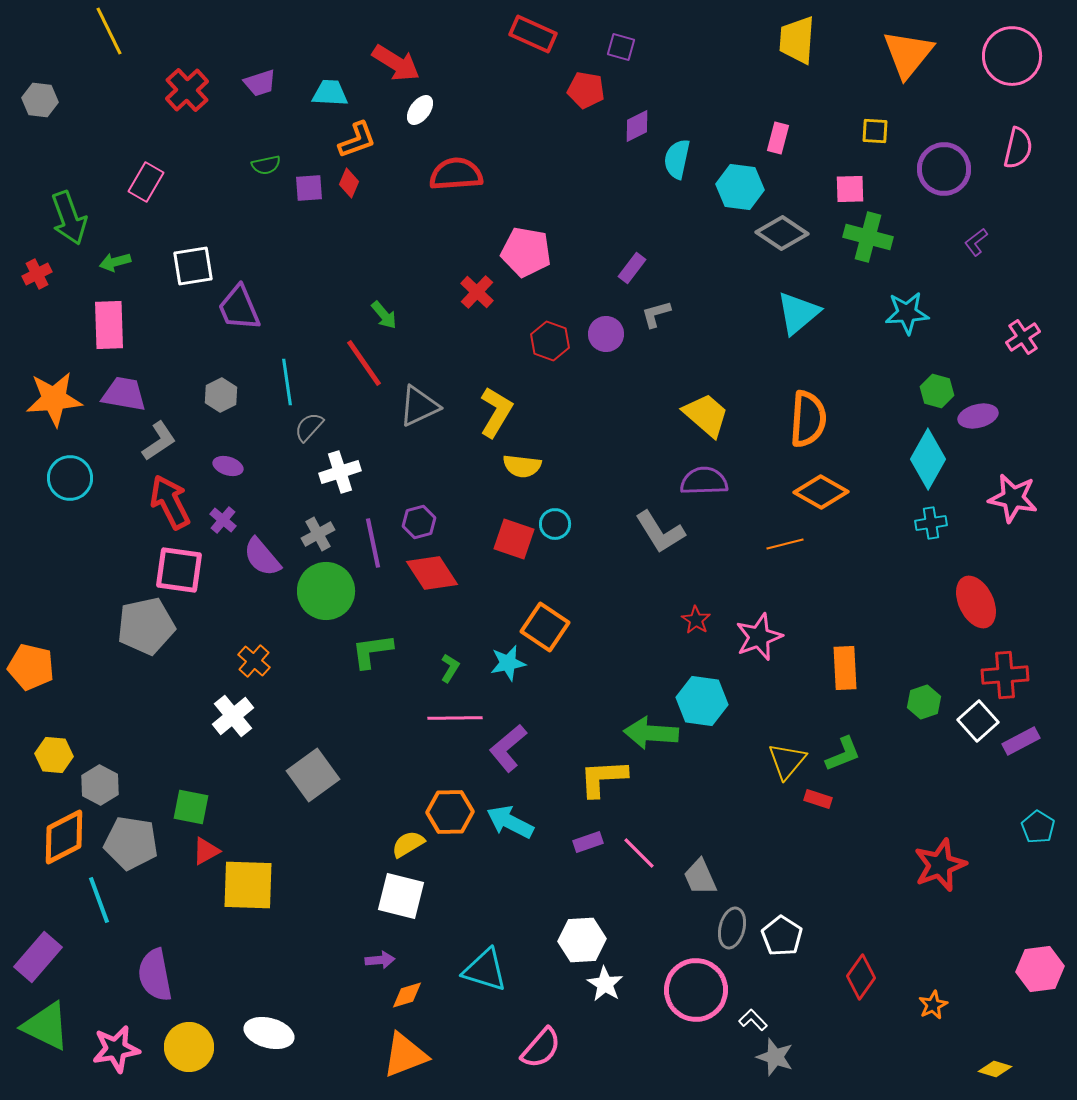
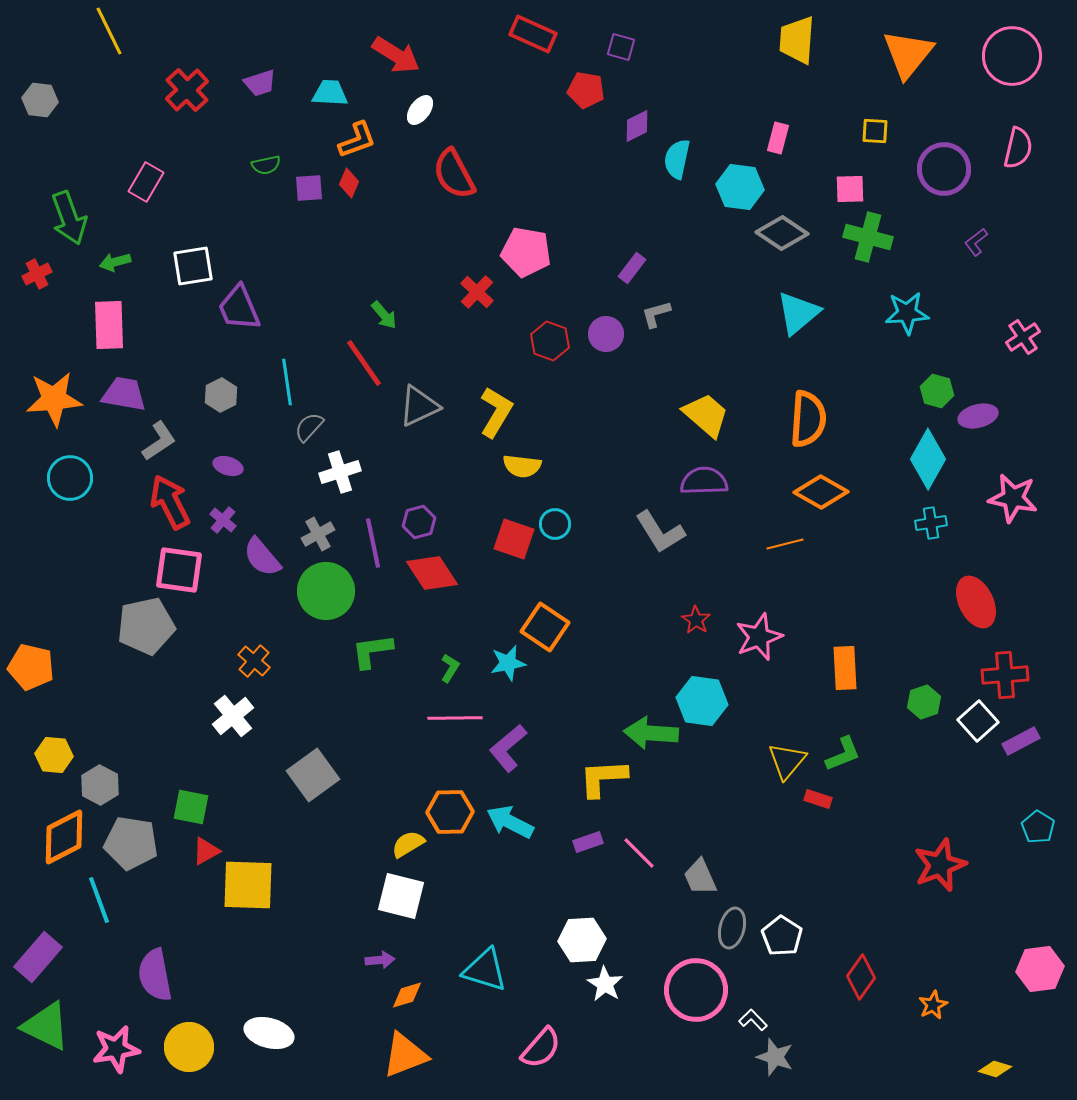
red arrow at (396, 63): moved 8 px up
red semicircle at (456, 174): moved 2 px left; rotated 114 degrees counterclockwise
